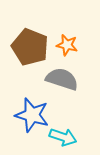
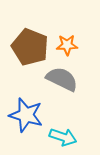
orange star: rotated 15 degrees counterclockwise
gray semicircle: rotated 8 degrees clockwise
blue star: moved 6 px left
